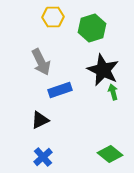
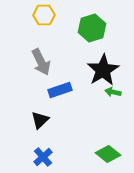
yellow hexagon: moved 9 px left, 2 px up
black star: rotated 16 degrees clockwise
green arrow: rotated 63 degrees counterclockwise
black triangle: rotated 18 degrees counterclockwise
green diamond: moved 2 px left
